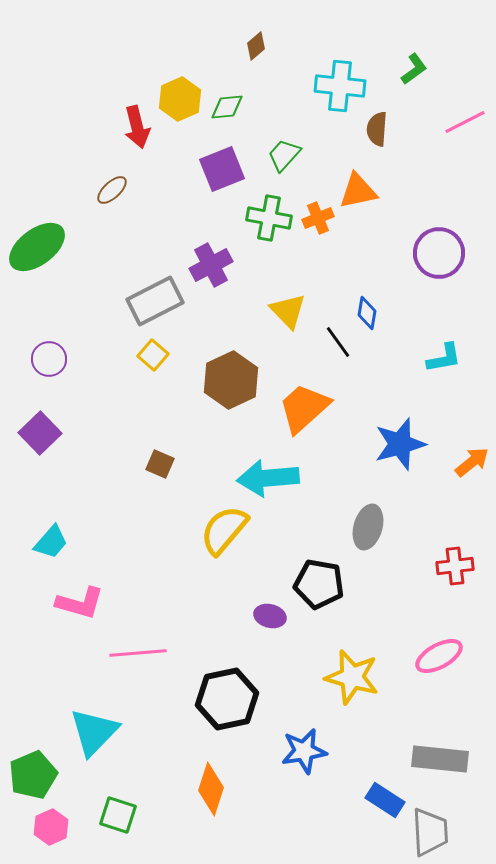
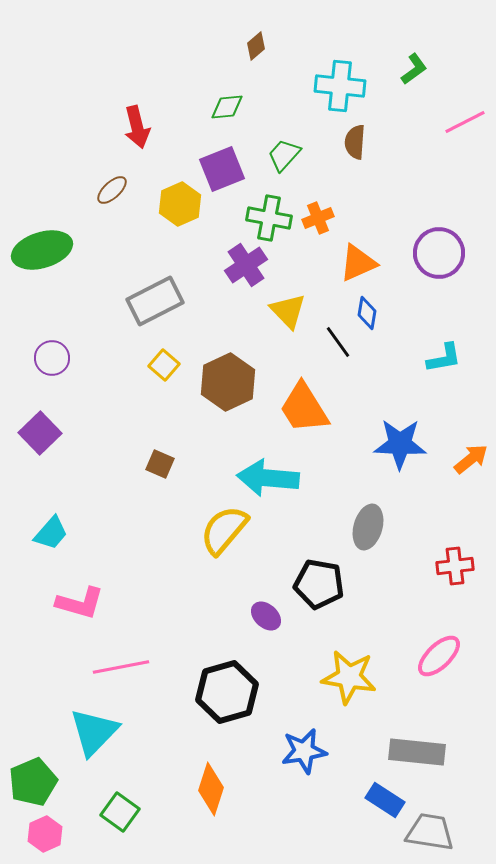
yellow hexagon at (180, 99): moved 105 px down
brown semicircle at (377, 129): moved 22 px left, 13 px down
orange triangle at (358, 191): moved 72 px down; rotated 12 degrees counterclockwise
green ellipse at (37, 247): moved 5 px right, 3 px down; rotated 20 degrees clockwise
purple cross at (211, 265): moved 35 px right; rotated 6 degrees counterclockwise
yellow square at (153, 355): moved 11 px right, 10 px down
purple circle at (49, 359): moved 3 px right, 1 px up
brown hexagon at (231, 380): moved 3 px left, 2 px down
orange trapezoid at (304, 408): rotated 80 degrees counterclockwise
blue star at (400, 444): rotated 18 degrees clockwise
orange arrow at (472, 462): moved 1 px left, 3 px up
cyan arrow at (268, 478): rotated 10 degrees clockwise
cyan trapezoid at (51, 542): moved 9 px up
purple ellipse at (270, 616): moved 4 px left; rotated 28 degrees clockwise
pink line at (138, 653): moved 17 px left, 14 px down; rotated 6 degrees counterclockwise
pink ellipse at (439, 656): rotated 15 degrees counterclockwise
yellow star at (352, 677): moved 3 px left; rotated 6 degrees counterclockwise
black hexagon at (227, 699): moved 7 px up; rotated 4 degrees counterclockwise
gray rectangle at (440, 759): moved 23 px left, 7 px up
green pentagon at (33, 775): moved 7 px down
green square at (118, 815): moved 2 px right, 3 px up; rotated 18 degrees clockwise
pink hexagon at (51, 827): moved 6 px left, 7 px down
gray trapezoid at (430, 832): rotated 78 degrees counterclockwise
